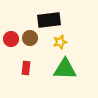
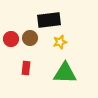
green triangle: moved 4 px down
